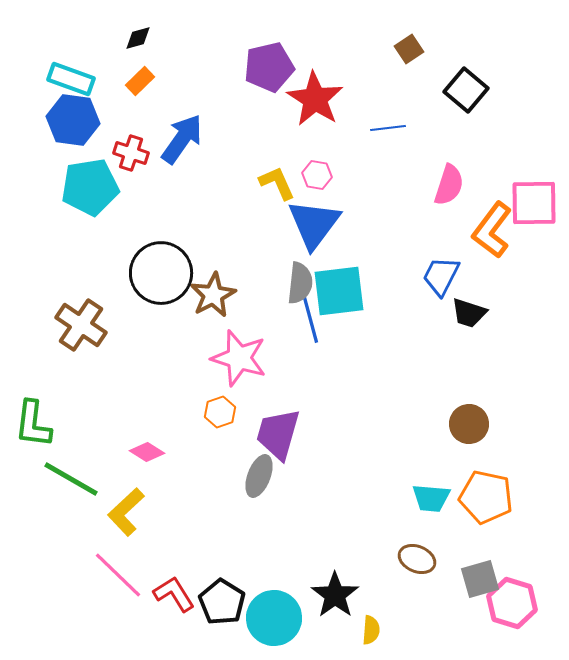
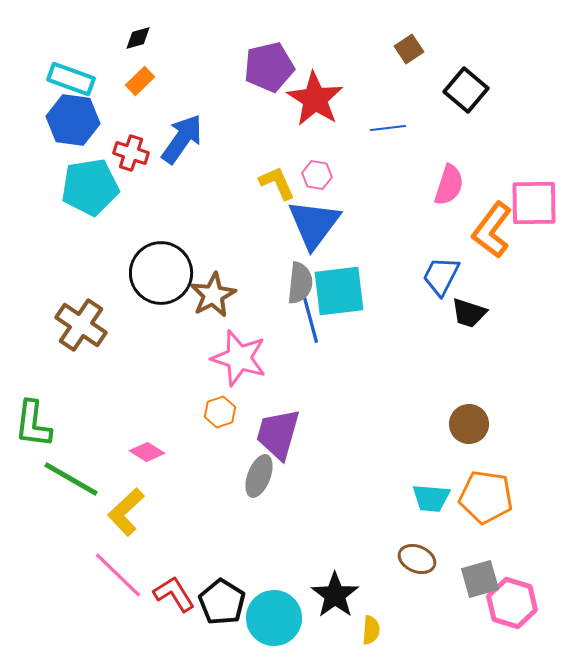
orange pentagon at (486, 497): rotated 4 degrees counterclockwise
